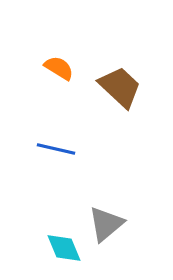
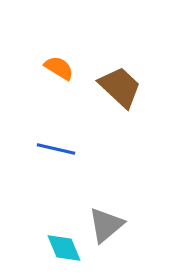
gray triangle: moved 1 px down
